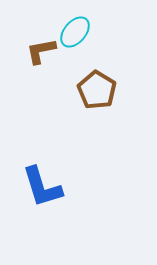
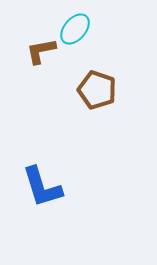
cyan ellipse: moved 3 px up
brown pentagon: rotated 12 degrees counterclockwise
